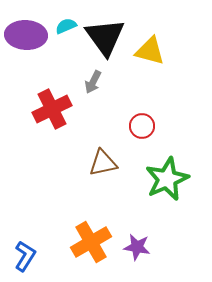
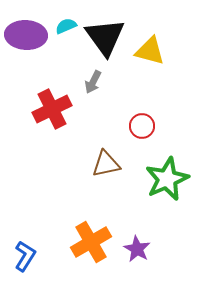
brown triangle: moved 3 px right, 1 px down
purple star: moved 2 px down; rotated 20 degrees clockwise
